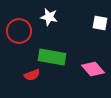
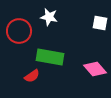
green rectangle: moved 2 px left
pink diamond: moved 2 px right
red semicircle: moved 1 px down; rotated 14 degrees counterclockwise
